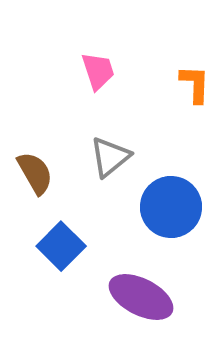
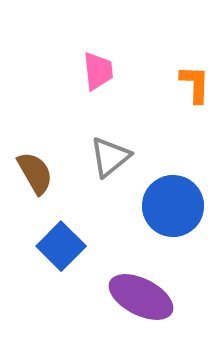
pink trapezoid: rotated 12 degrees clockwise
blue circle: moved 2 px right, 1 px up
